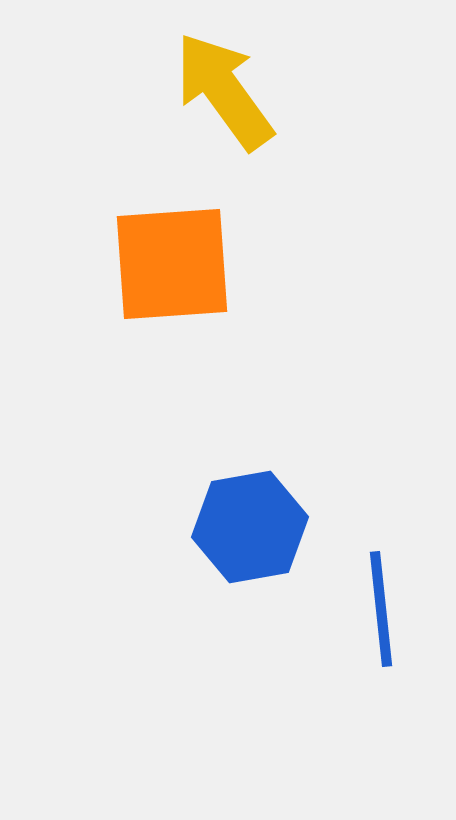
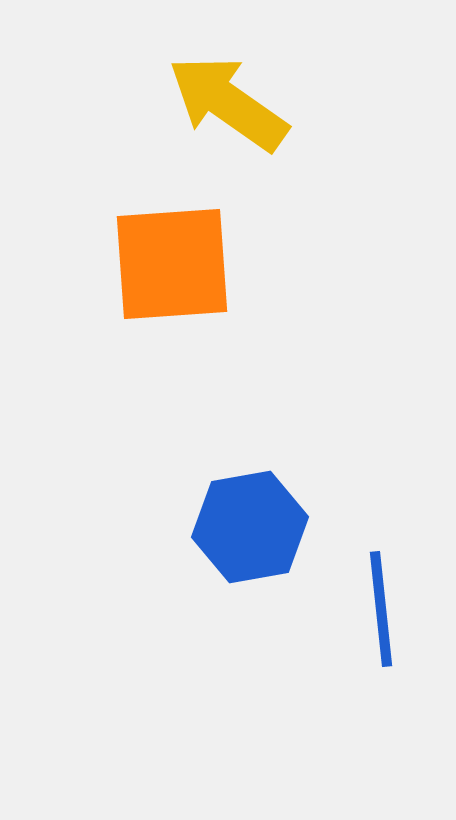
yellow arrow: moved 4 px right, 12 px down; rotated 19 degrees counterclockwise
